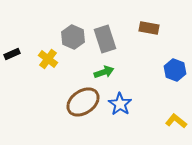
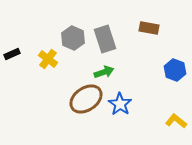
gray hexagon: moved 1 px down
brown ellipse: moved 3 px right, 3 px up
